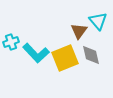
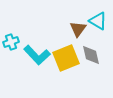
cyan triangle: rotated 18 degrees counterclockwise
brown triangle: moved 1 px left, 2 px up
cyan L-shape: moved 1 px right, 2 px down
yellow square: moved 1 px right
